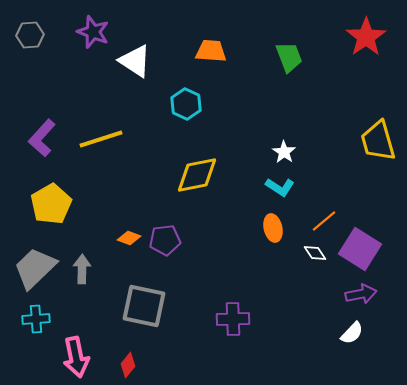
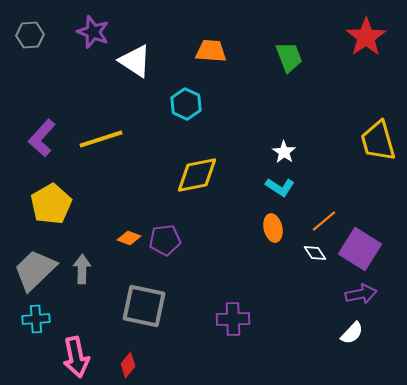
gray trapezoid: moved 2 px down
